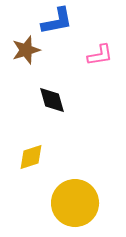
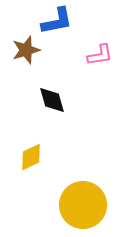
yellow diamond: rotated 8 degrees counterclockwise
yellow circle: moved 8 px right, 2 px down
